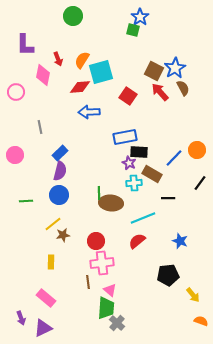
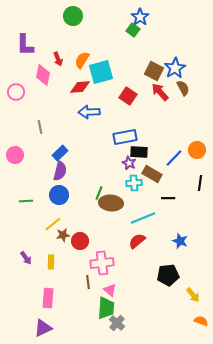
green square at (133, 30): rotated 24 degrees clockwise
black line at (200, 183): rotated 28 degrees counterclockwise
green line at (99, 193): rotated 24 degrees clockwise
red circle at (96, 241): moved 16 px left
pink rectangle at (46, 298): moved 2 px right; rotated 54 degrees clockwise
purple arrow at (21, 318): moved 5 px right, 60 px up; rotated 16 degrees counterclockwise
